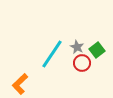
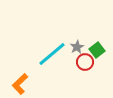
gray star: rotated 16 degrees clockwise
cyan line: rotated 16 degrees clockwise
red circle: moved 3 px right, 1 px up
